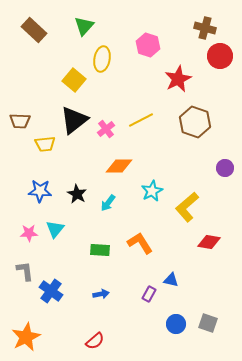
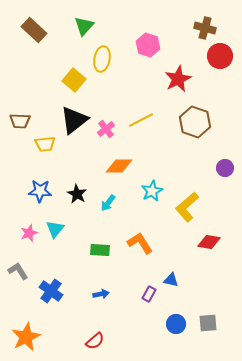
pink star: rotated 18 degrees counterclockwise
gray L-shape: moved 7 px left; rotated 25 degrees counterclockwise
gray square: rotated 24 degrees counterclockwise
